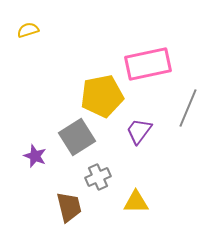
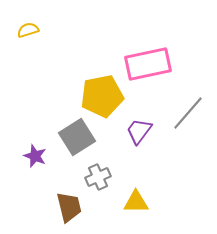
gray line: moved 5 px down; rotated 18 degrees clockwise
